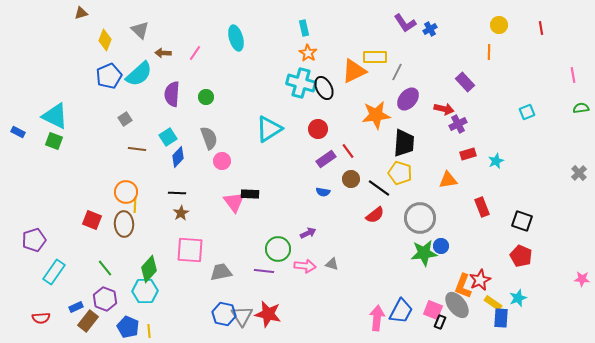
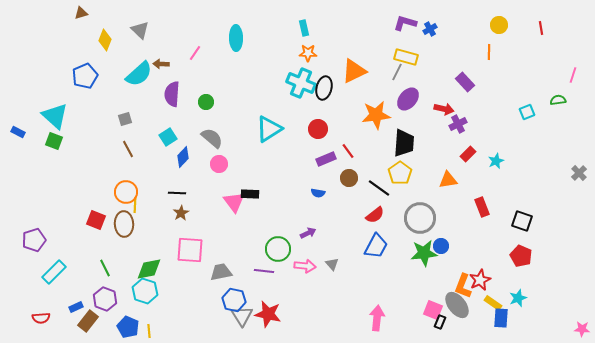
purple L-shape at (405, 23): rotated 140 degrees clockwise
cyan ellipse at (236, 38): rotated 15 degrees clockwise
brown arrow at (163, 53): moved 2 px left, 11 px down
orange star at (308, 53): rotated 30 degrees counterclockwise
yellow rectangle at (375, 57): moved 31 px right; rotated 15 degrees clockwise
pink line at (573, 75): rotated 28 degrees clockwise
blue pentagon at (109, 76): moved 24 px left
cyan cross at (301, 83): rotated 8 degrees clockwise
black ellipse at (324, 88): rotated 40 degrees clockwise
green circle at (206, 97): moved 5 px down
green semicircle at (581, 108): moved 23 px left, 8 px up
cyan triangle at (55, 116): rotated 16 degrees clockwise
gray square at (125, 119): rotated 16 degrees clockwise
gray semicircle at (209, 138): moved 3 px right; rotated 30 degrees counterclockwise
brown line at (137, 149): moved 9 px left; rotated 54 degrees clockwise
red rectangle at (468, 154): rotated 28 degrees counterclockwise
blue diamond at (178, 157): moved 5 px right
purple rectangle at (326, 159): rotated 12 degrees clockwise
pink circle at (222, 161): moved 3 px left, 3 px down
yellow pentagon at (400, 173): rotated 20 degrees clockwise
brown circle at (351, 179): moved 2 px left, 1 px up
blue semicircle at (323, 192): moved 5 px left, 1 px down
red square at (92, 220): moved 4 px right
gray triangle at (332, 264): rotated 32 degrees clockwise
green line at (105, 268): rotated 12 degrees clockwise
green diamond at (149, 269): rotated 36 degrees clockwise
cyan rectangle at (54, 272): rotated 10 degrees clockwise
pink star at (582, 279): moved 50 px down
cyan hexagon at (145, 291): rotated 20 degrees clockwise
blue trapezoid at (401, 311): moved 25 px left, 65 px up
blue hexagon at (224, 314): moved 10 px right, 14 px up
